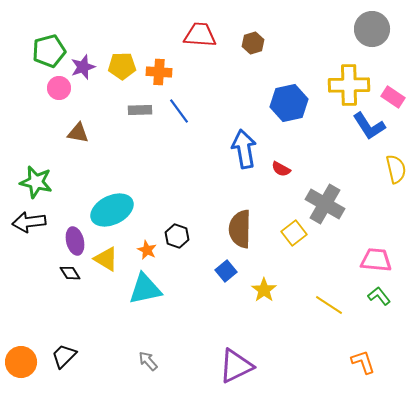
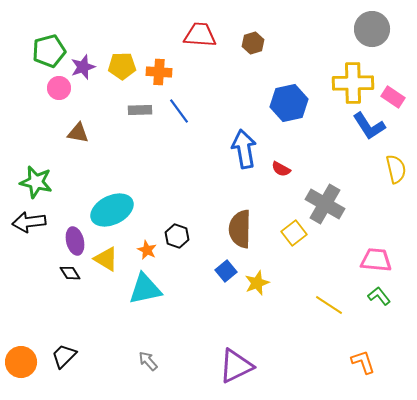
yellow cross: moved 4 px right, 2 px up
yellow star: moved 7 px left, 7 px up; rotated 15 degrees clockwise
